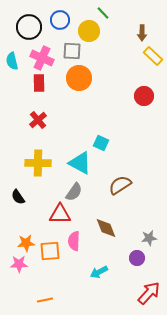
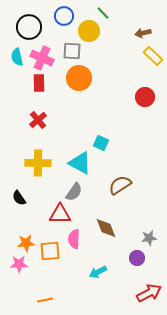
blue circle: moved 4 px right, 4 px up
brown arrow: moved 1 px right; rotated 77 degrees clockwise
cyan semicircle: moved 5 px right, 4 px up
red circle: moved 1 px right, 1 px down
black semicircle: moved 1 px right, 1 px down
pink semicircle: moved 2 px up
cyan arrow: moved 1 px left
red arrow: rotated 20 degrees clockwise
